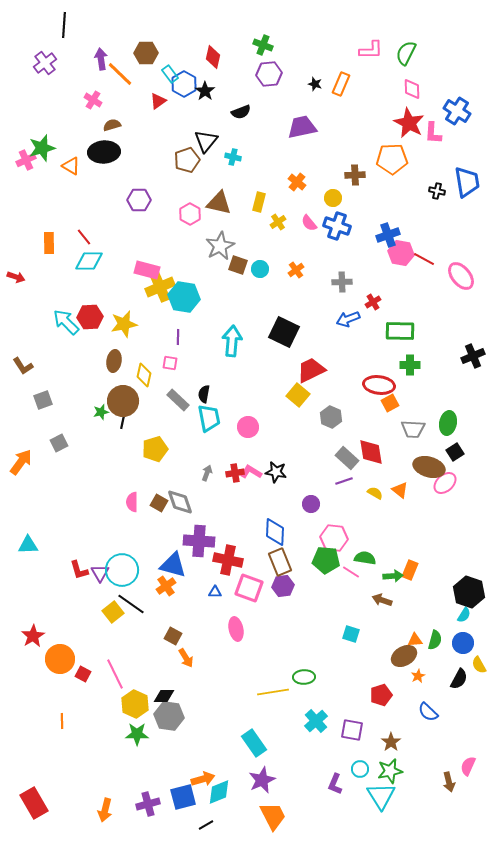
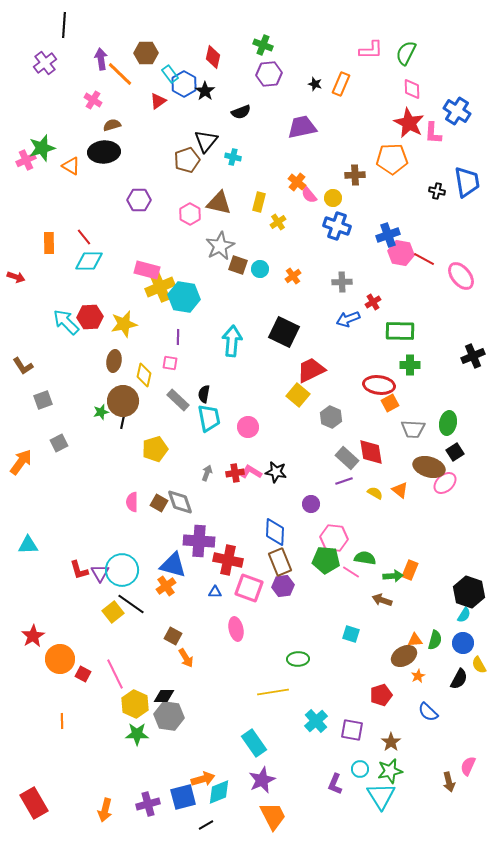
pink semicircle at (309, 223): moved 28 px up
orange cross at (296, 270): moved 3 px left, 6 px down
green ellipse at (304, 677): moved 6 px left, 18 px up
